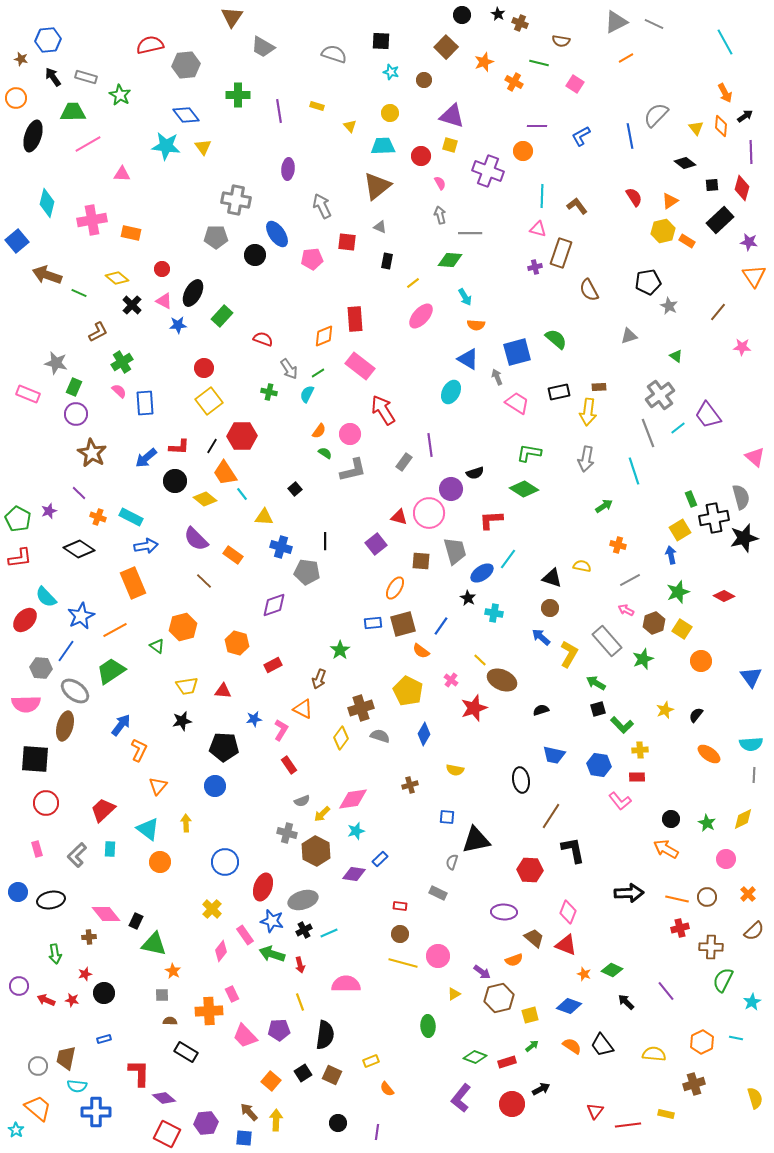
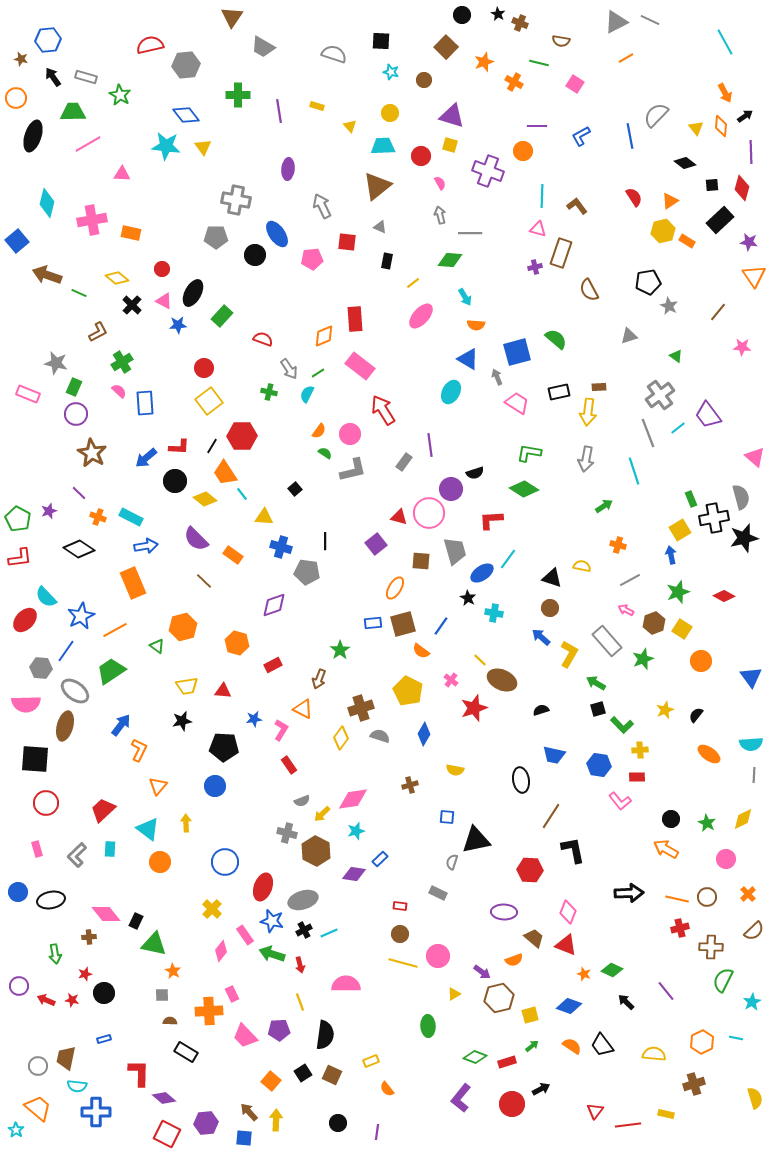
gray line at (654, 24): moved 4 px left, 4 px up
